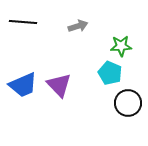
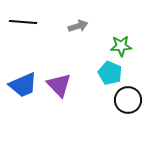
black circle: moved 3 px up
